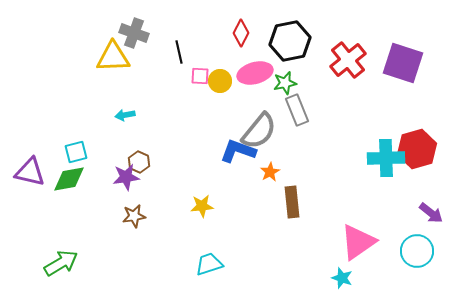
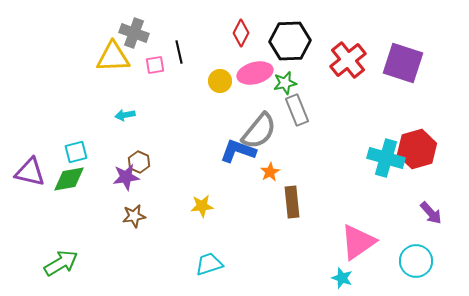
black hexagon: rotated 9 degrees clockwise
pink square: moved 45 px left, 11 px up; rotated 12 degrees counterclockwise
cyan cross: rotated 18 degrees clockwise
purple arrow: rotated 10 degrees clockwise
cyan circle: moved 1 px left, 10 px down
